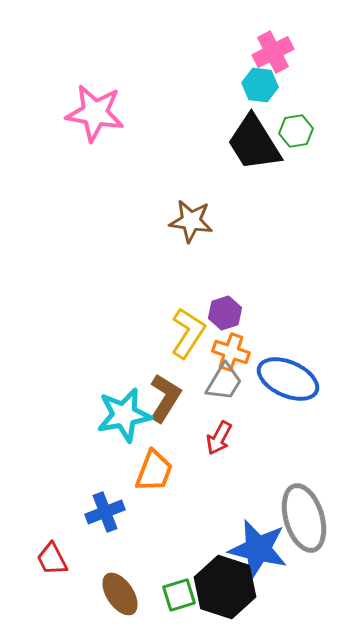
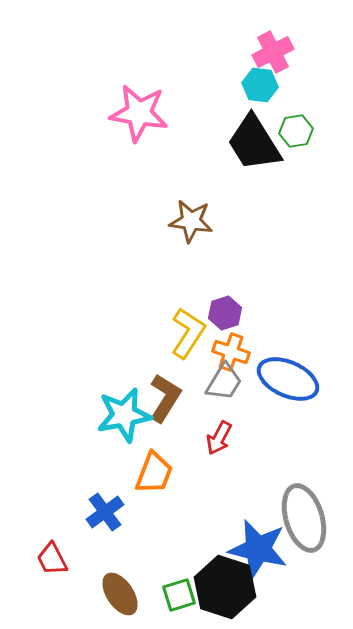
pink star: moved 44 px right
orange trapezoid: moved 2 px down
blue cross: rotated 15 degrees counterclockwise
